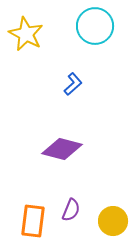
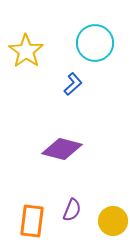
cyan circle: moved 17 px down
yellow star: moved 17 px down; rotated 8 degrees clockwise
purple semicircle: moved 1 px right
orange rectangle: moved 1 px left
